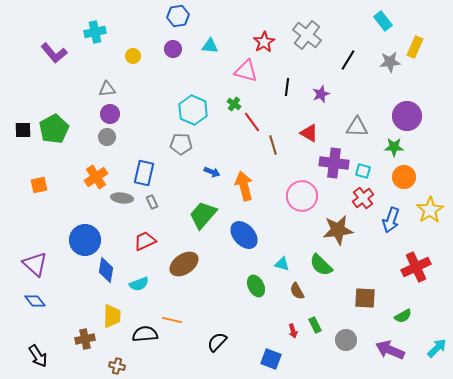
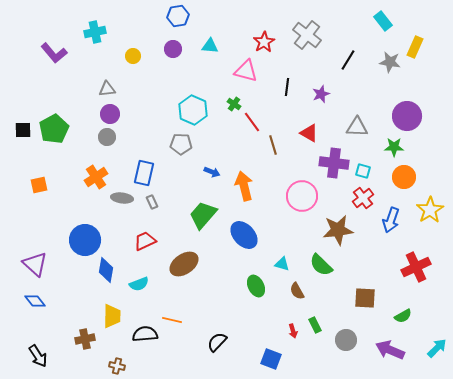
gray star at (390, 62): rotated 15 degrees clockwise
